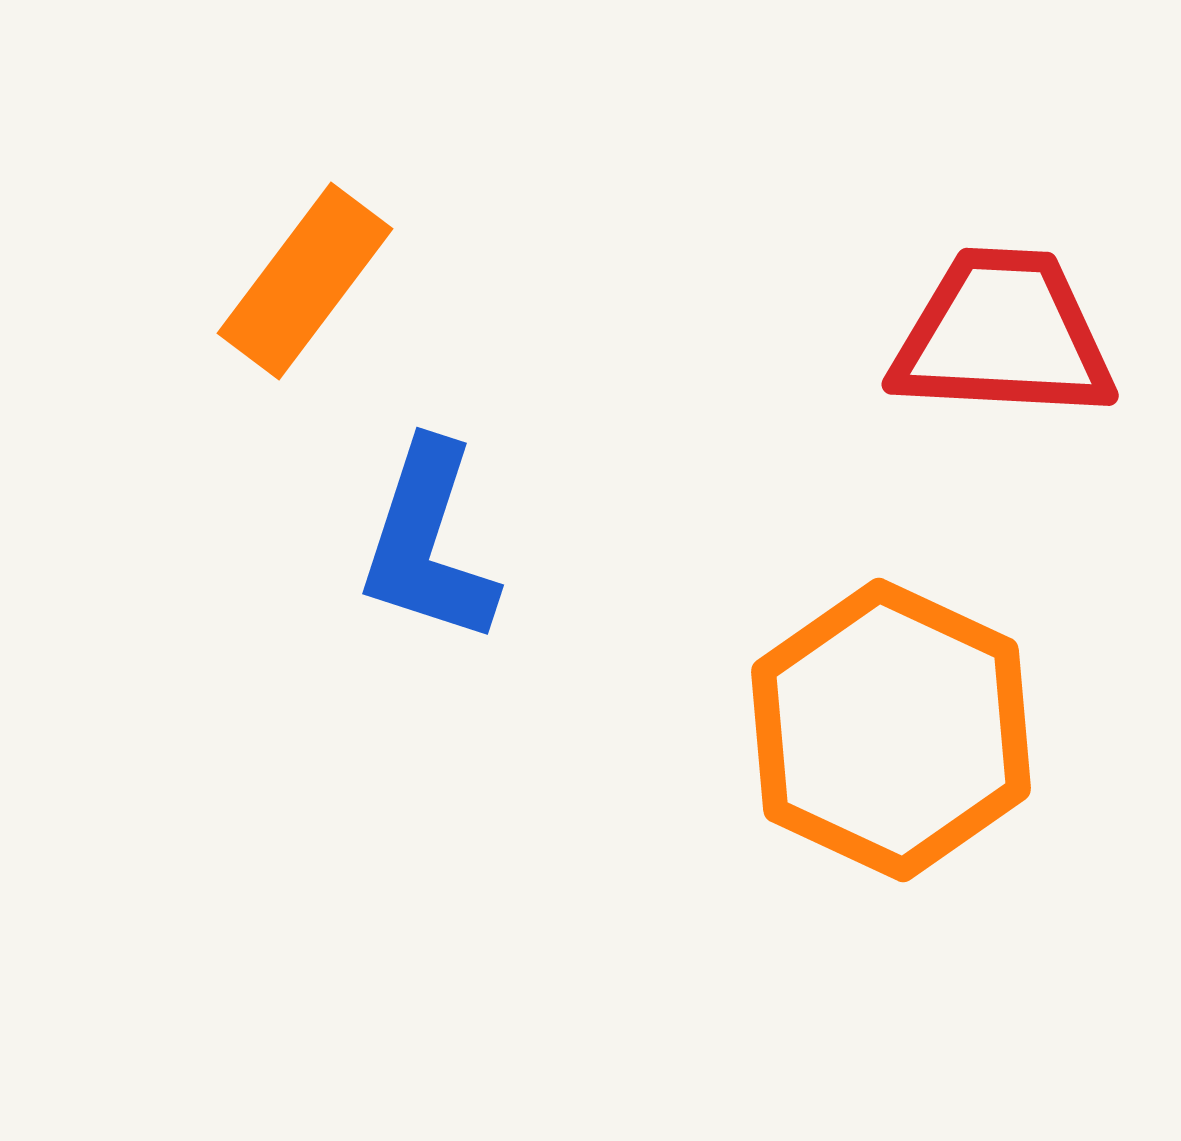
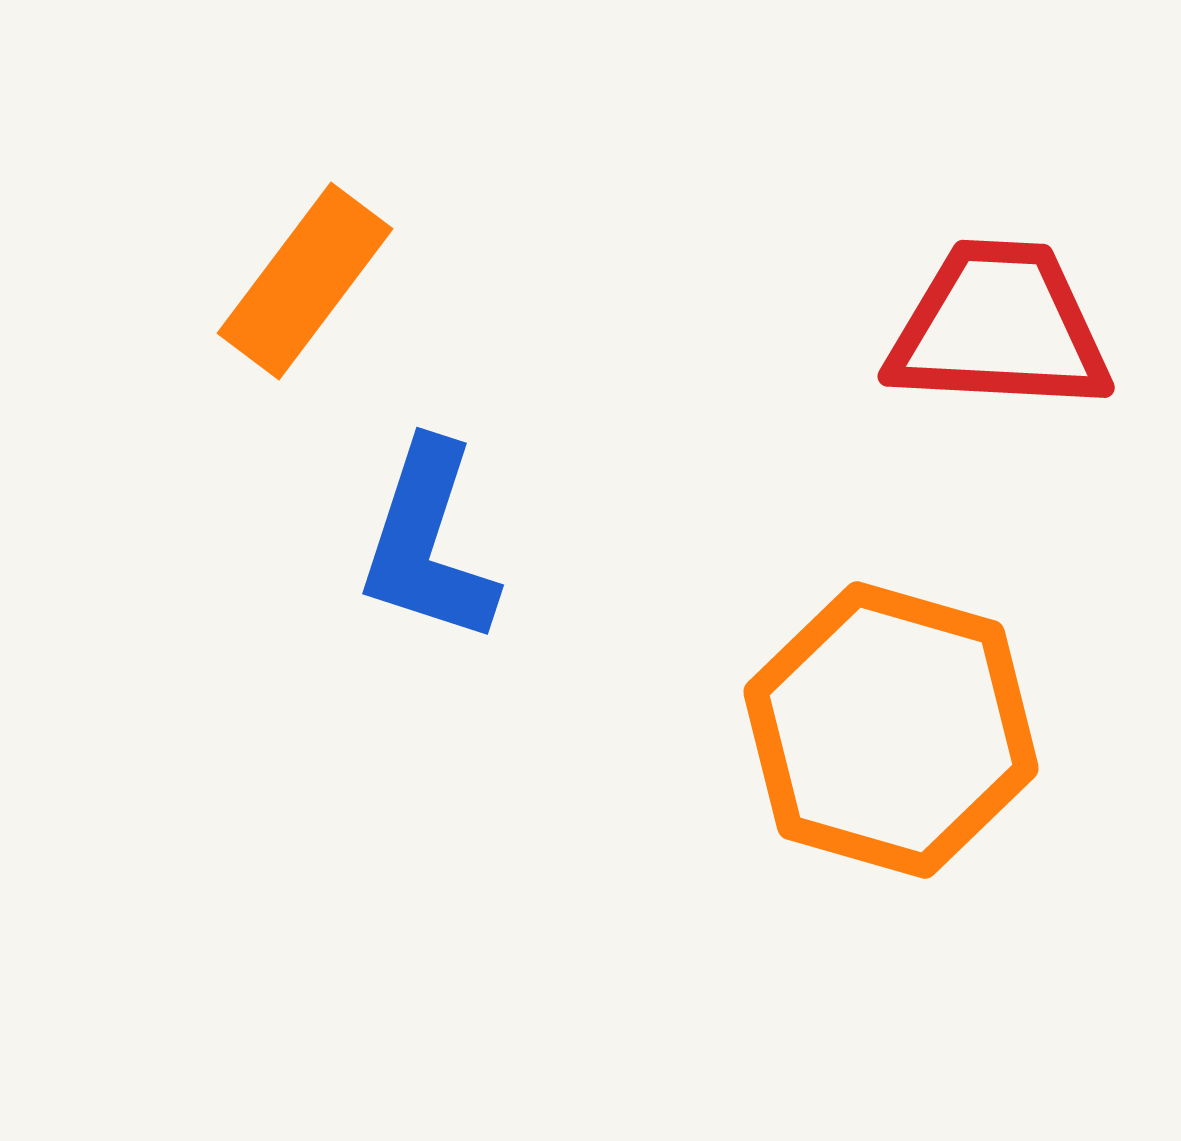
red trapezoid: moved 4 px left, 8 px up
orange hexagon: rotated 9 degrees counterclockwise
